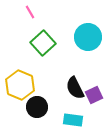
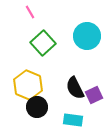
cyan circle: moved 1 px left, 1 px up
yellow hexagon: moved 8 px right
